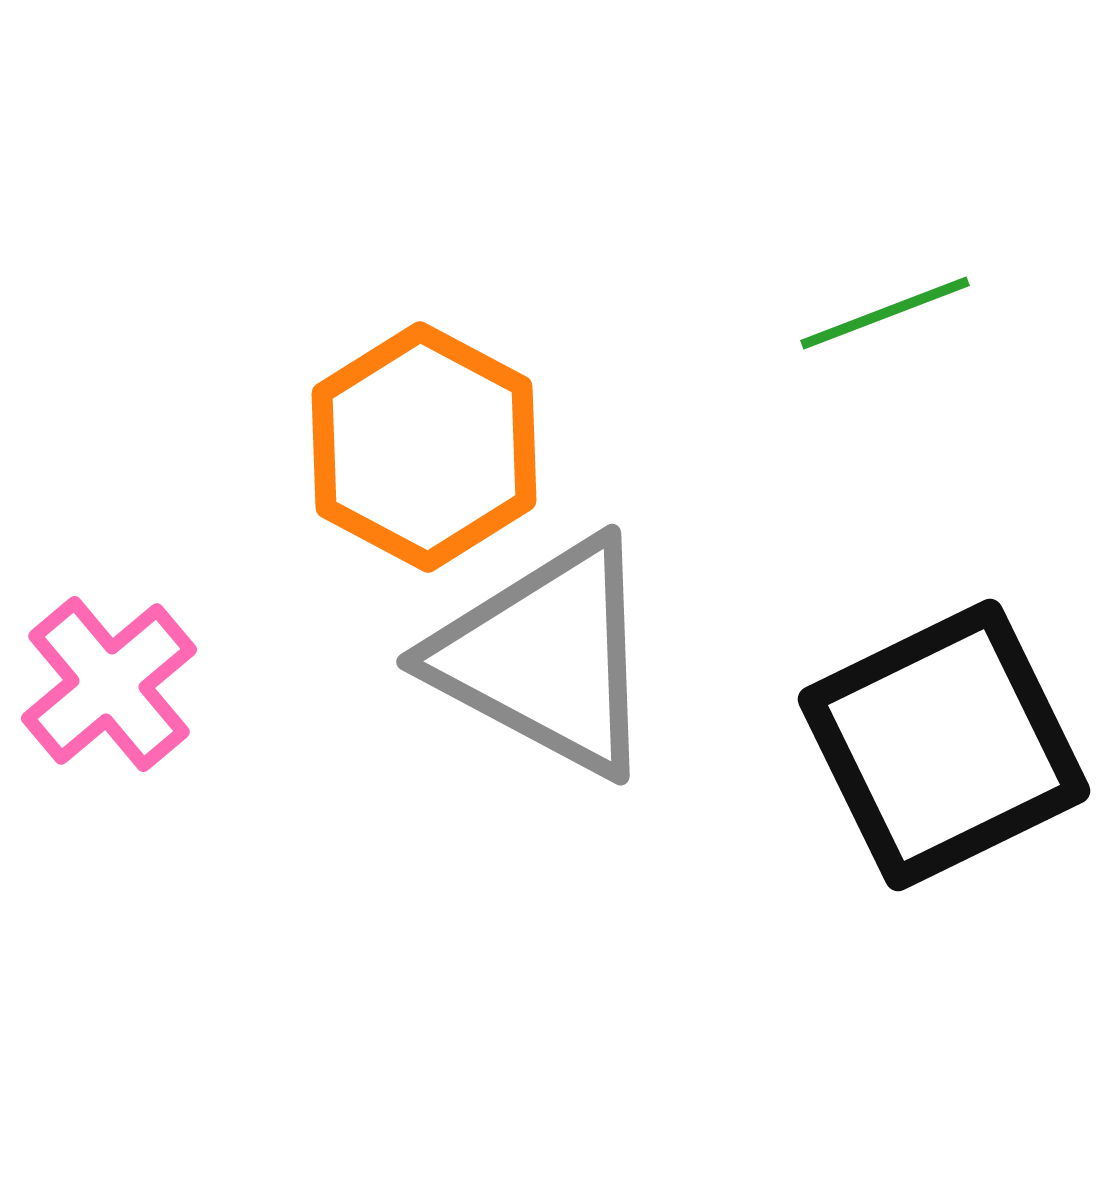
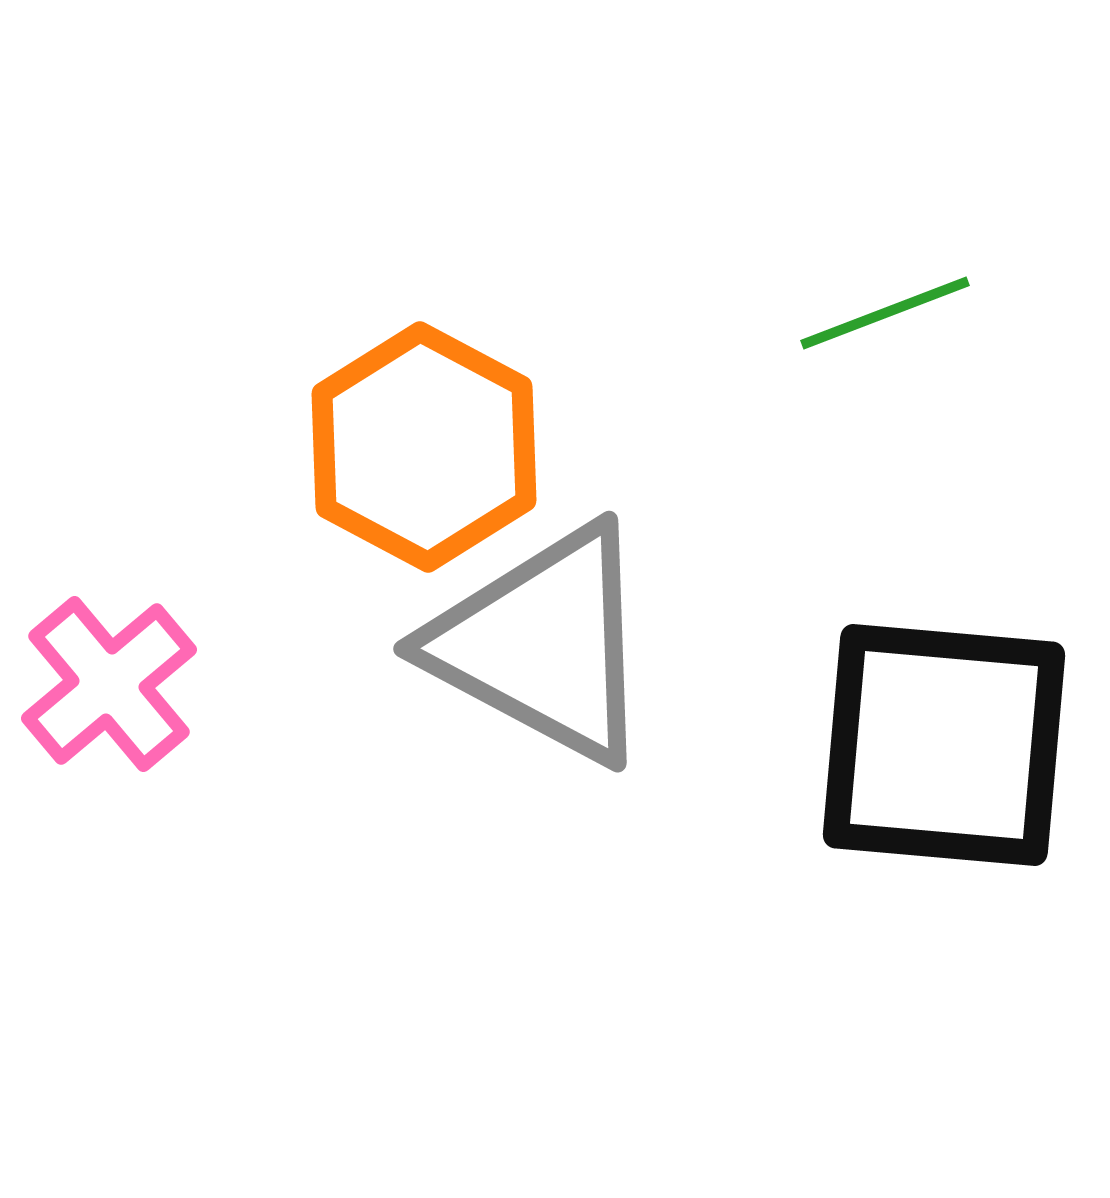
gray triangle: moved 3 px left, 13 px up
black square: rotated 31 degrees clockwise
